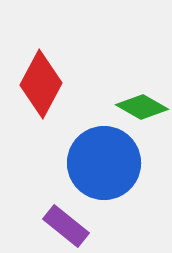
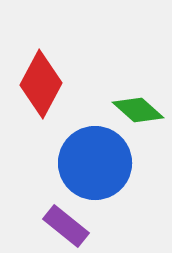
green diamond: moved 4 px left, 3 px down; rotated 12 degrees clockwise
blue circle: moved 9 px left
